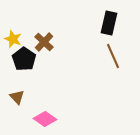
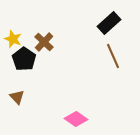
black rectangle: rotated 35 degrees clockwise
pink diamond: moved 31 px right
